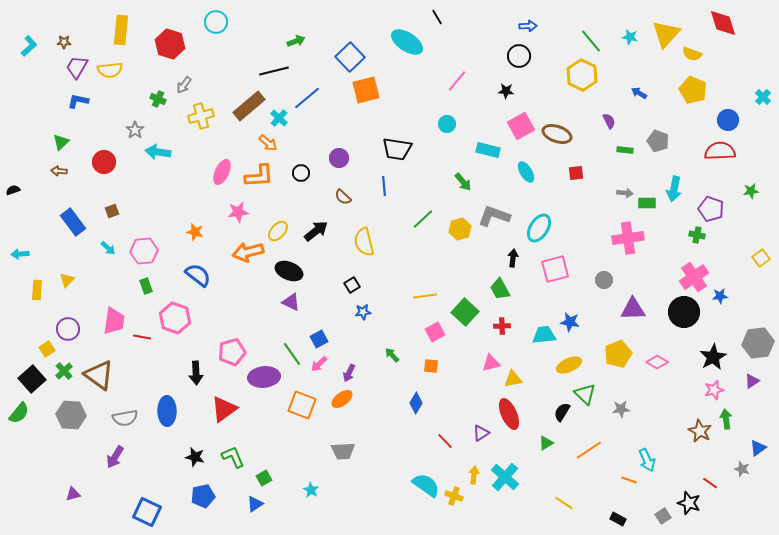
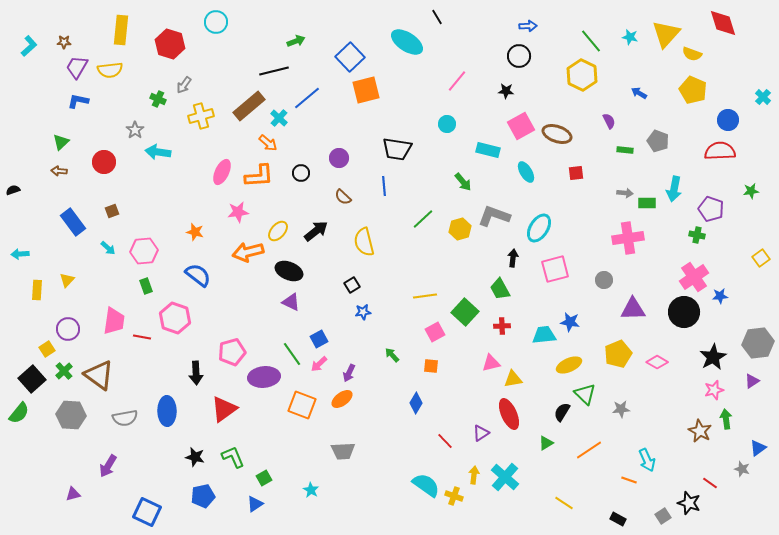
purple arrow at (115, 457): moved 7 px left, 9 px down
